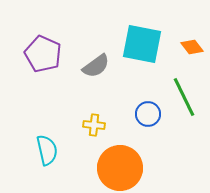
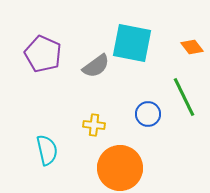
cyan square: moved 10 px left, 1 px up
